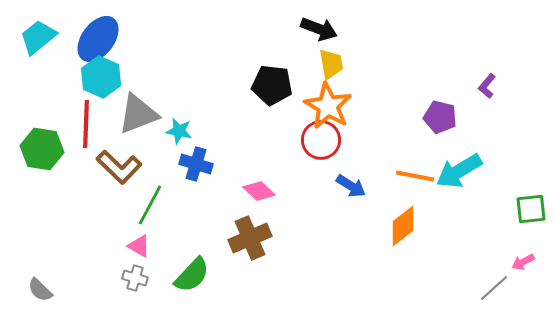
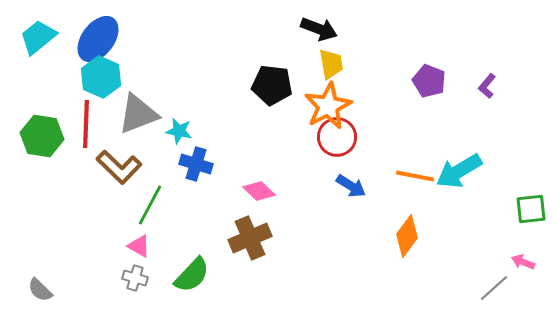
orange star: rotated 15 degrees clockwise
purple pentagon: moved 11 px left, 36 px up; rotated 8 degrees clockwise
red circle: moved 16 px right, 3 px up
green hexagon: moved 13 px up
orange diamond: moved 4 px right, 10 px down; rotated 15 degrees counterclockwise
pink arrow: rotated 50 degrees clockwise
